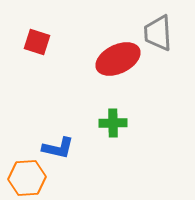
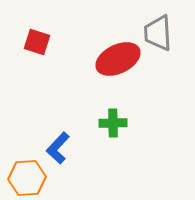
blue L-shape: rotated 120 degrees clockwise
